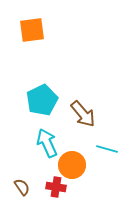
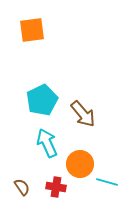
cyan line: moved 33 px down
orange circle: moved 8 px right, 1 px up
